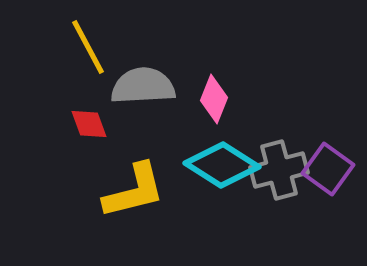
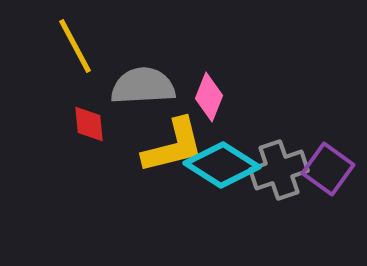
yellow line: moved 13 px left, 1 px up
pink diamond: moved 5 px left, 2 px up
red diamond: rotated 15 degrees clockwise
gray cross: rotated 4 degrees counterclockwise
yellow L-shape: moved 39 px right, 45 px up
